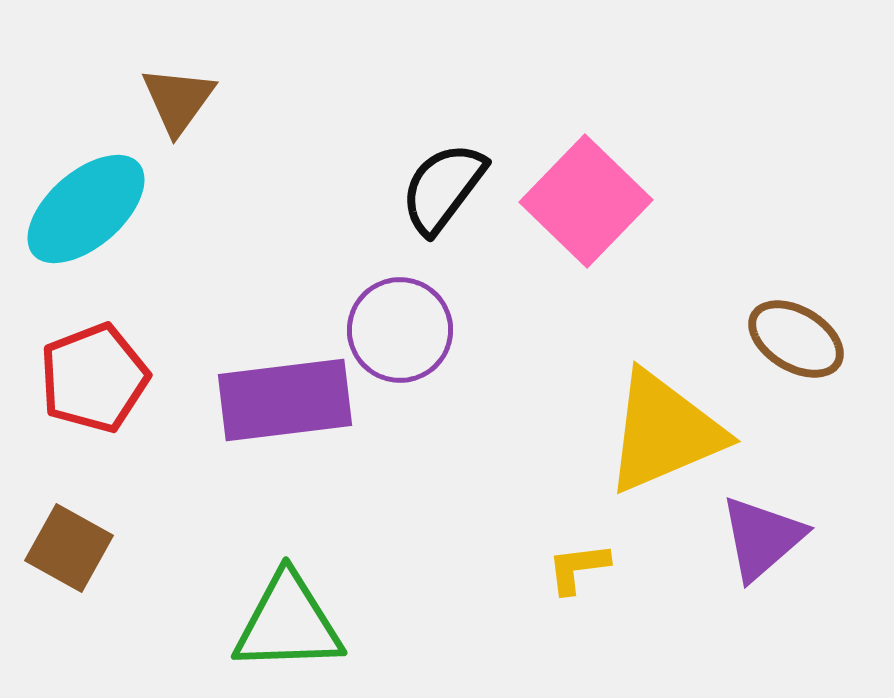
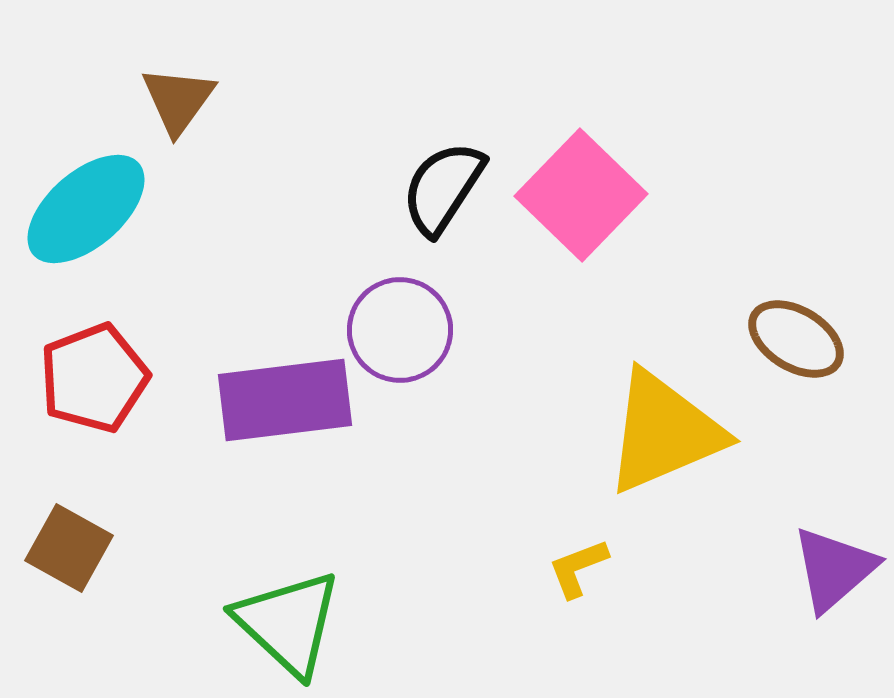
black semicircle: rotated 4 degrees counterclockwise
pink square: moved 5 px left, 6 px up
purple triangle: moved 72 px right, 31 px down
yellow L-shape: rotated 14 degrees counterclockwise
green triangle: rotated 45 degrees clockwise
